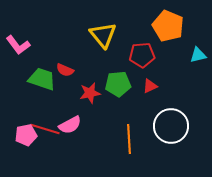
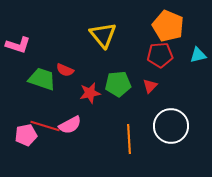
pink L-shape: rotated 35 degrees counterclockwise
red pentagon: moved 18 px right
red triangle: rotated 21 degrees counterclockwise
red line: moved 3 px up
